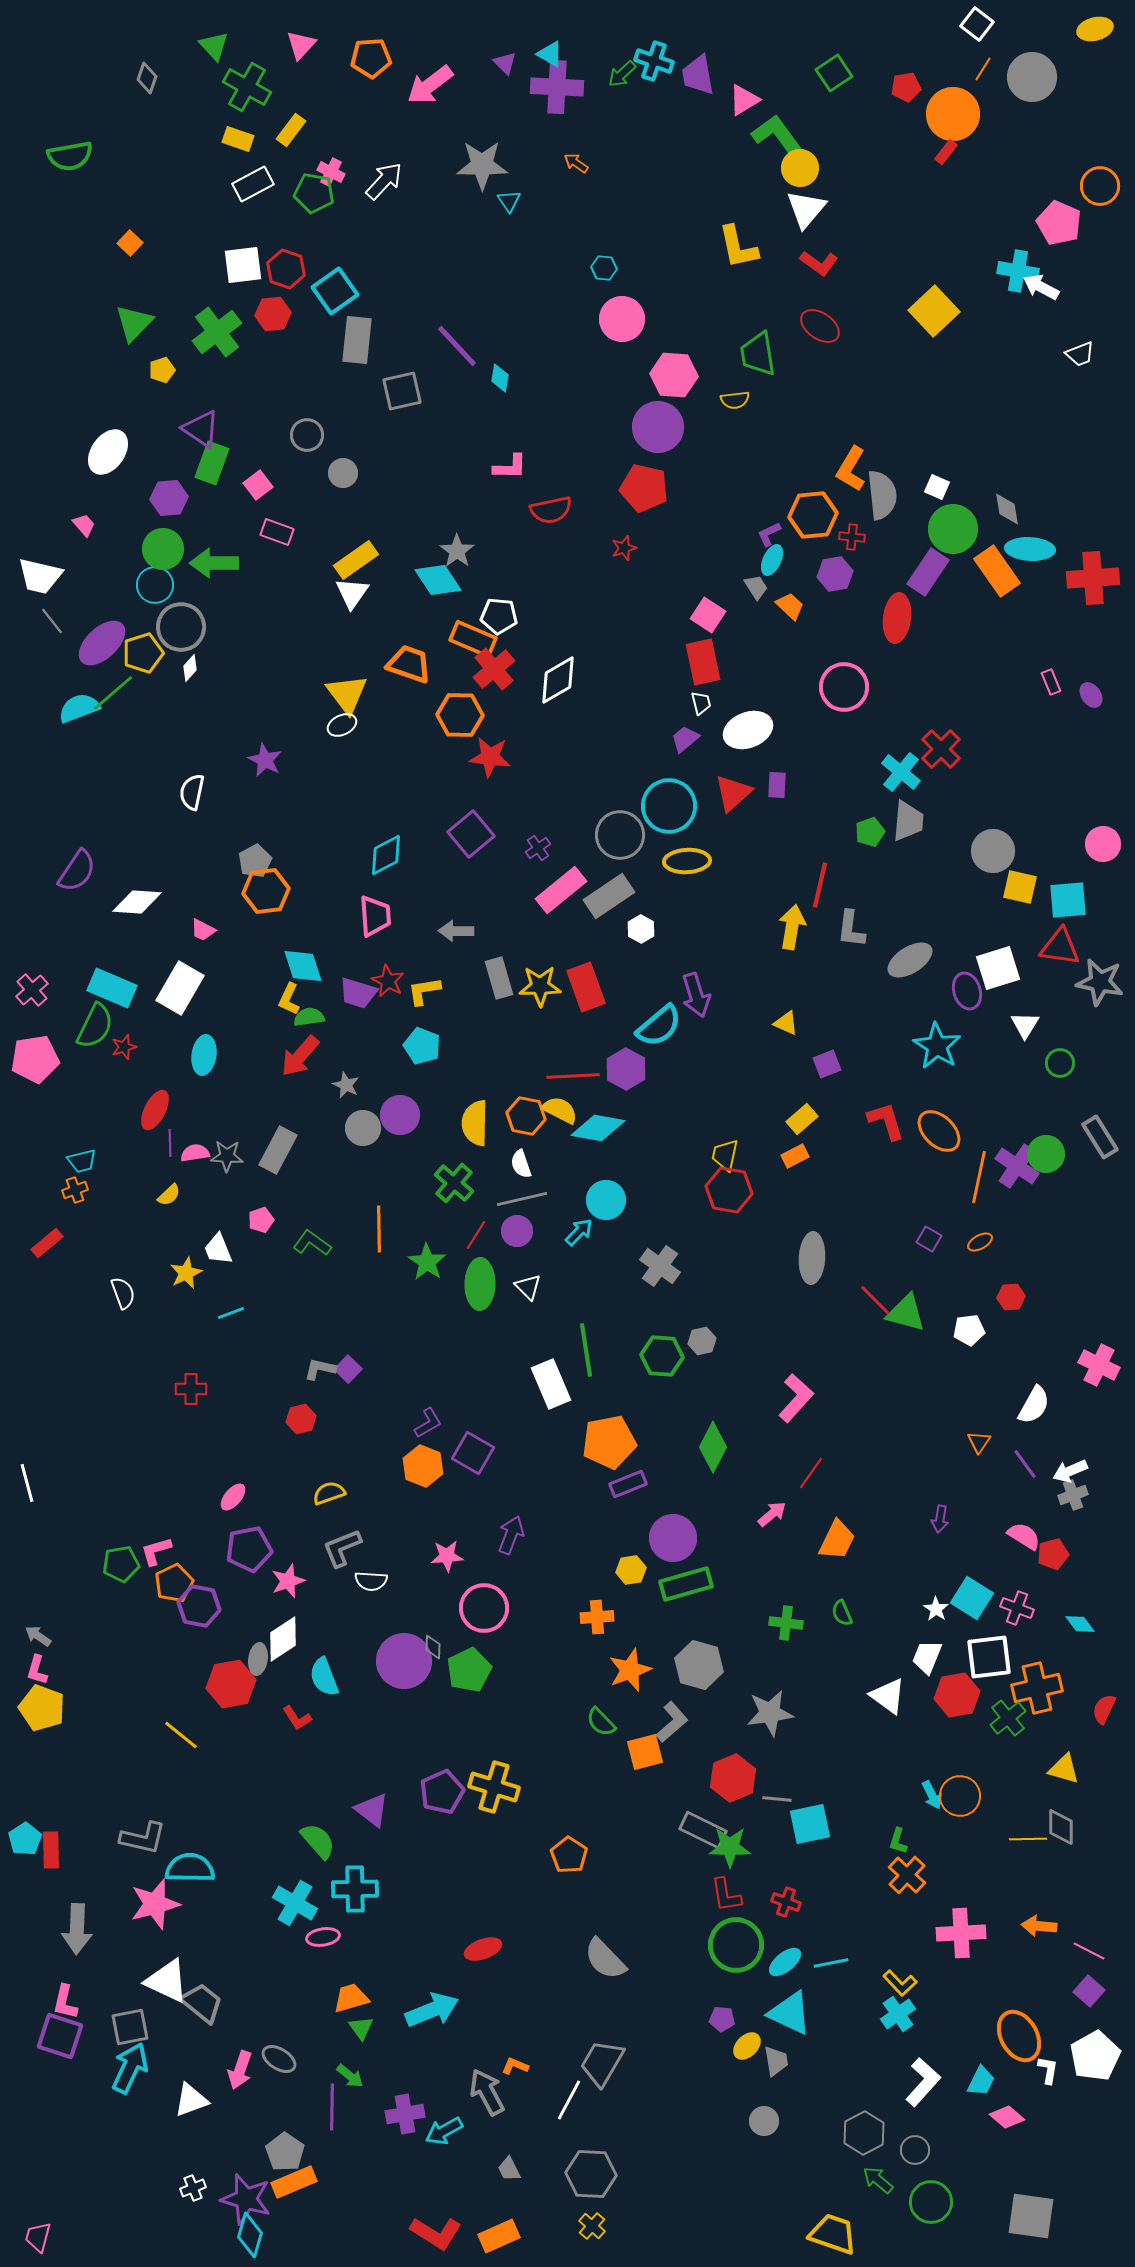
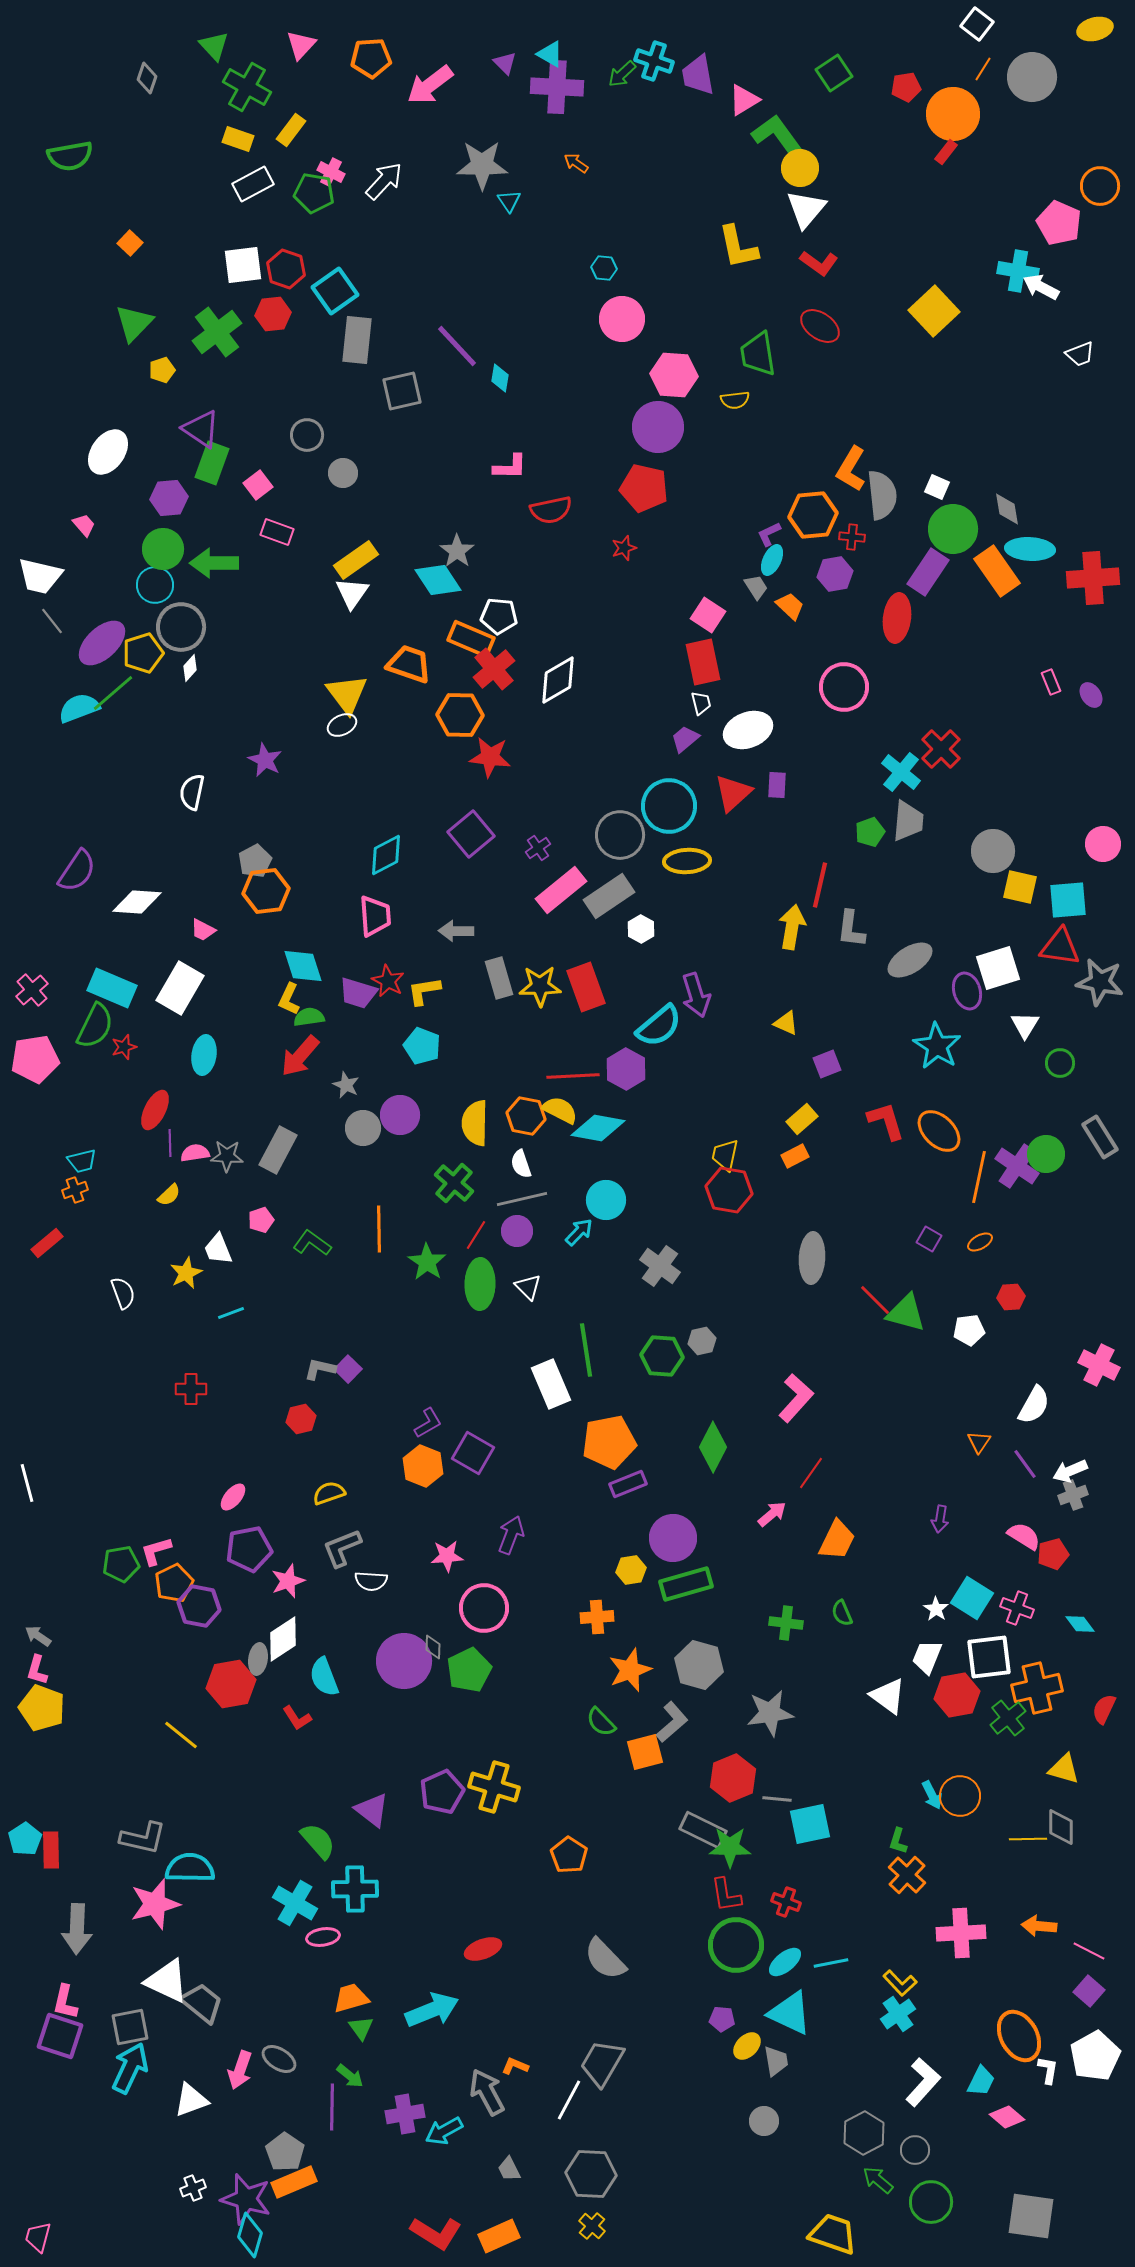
orange rectangle at (473, 639): moved 2 px left
